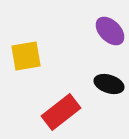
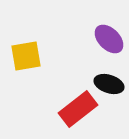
purple ellipse: moved 1 px left, 8 px down
red rectangle: moved 17 px right, 3 px up
